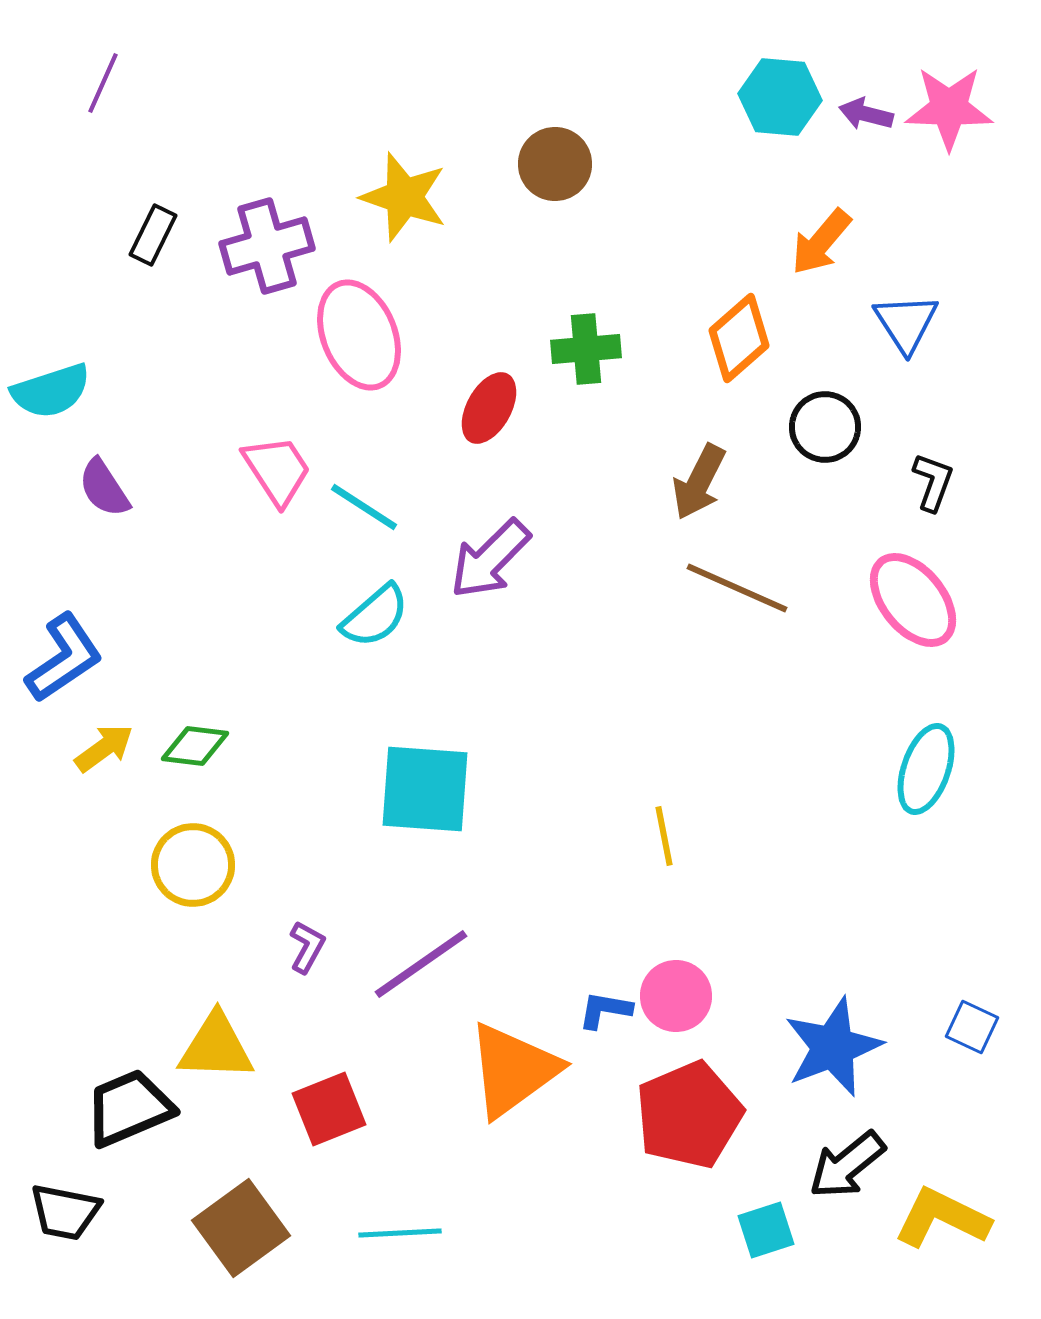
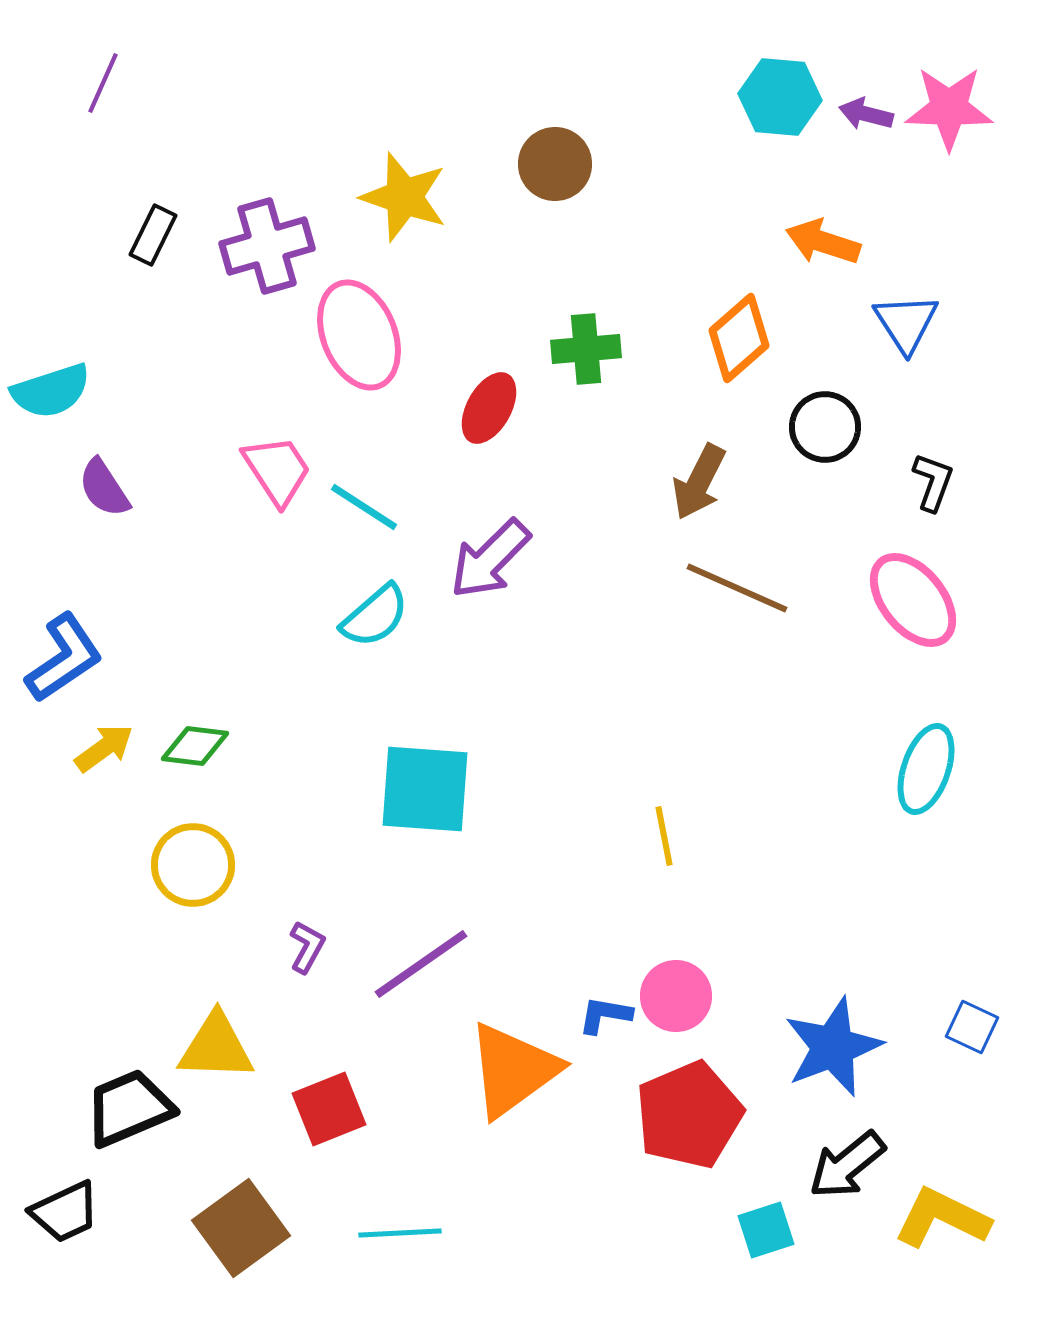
orange arrow at (821, 242): moved 2 px right; rotated 68 degrees clockwise
blue L-shape at (605, 1010): moved 5 px down
black trapezoid at (65, 1212): rotated 36 degrees counterclockwise
